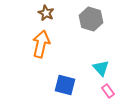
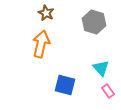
gray hexagon: moved 3 px right, 3 px down
